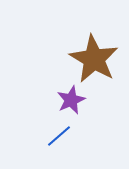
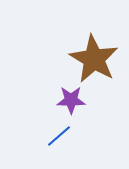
purple star: rotated 24 degrees clockwise
